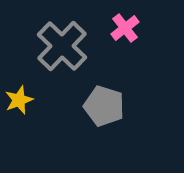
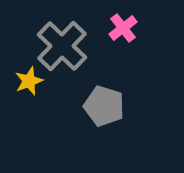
pink cross: moved 2 px left
yellow star: moved 10 px right, 19 px up
